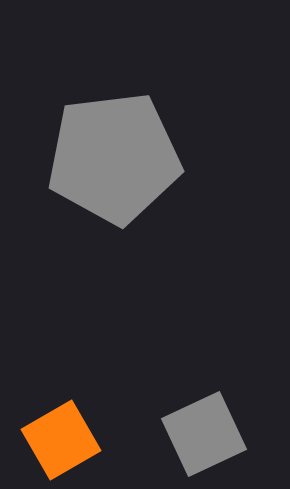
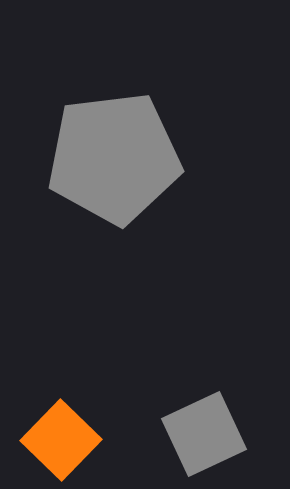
orange square: rotated 16 degrees counterclockwise
